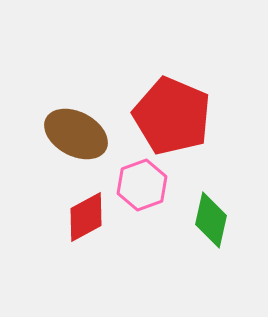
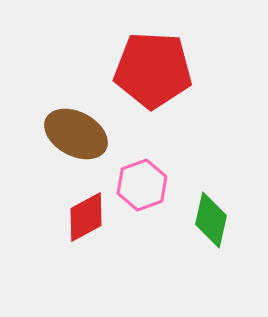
red pentagon: moved 19 px left, 46 px up; rotated 20 degrees counterclockwise
